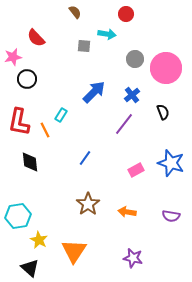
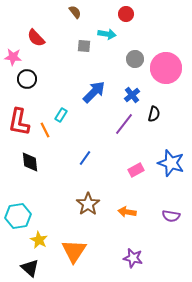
pink star: rotated 18 degrees clockwise
black semicircle: moved 9 px left, 2 px down; rotated 35 degrees clockwise
